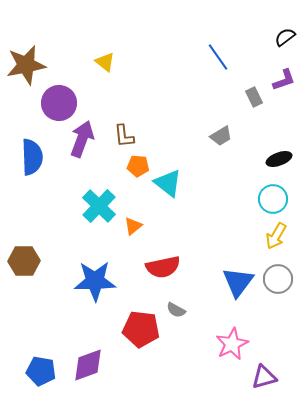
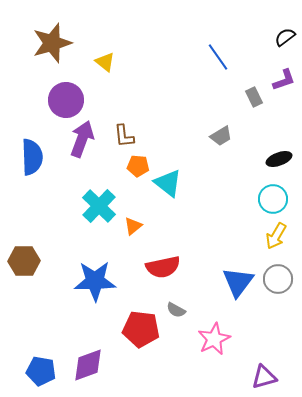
brown star: moved 26 px right, 22 px up; rotated 6 degrees counterclockwise
purple circle: moved 7 px right, 3 px up
pink star: moved 18 px left, 5 px up
